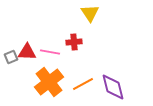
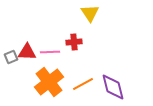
pink line: rotated 12 degrees counterclockwise
